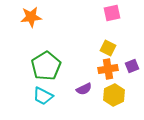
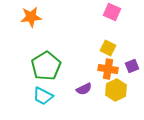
pink square: moved 1 px up; rotated 36 degrees clockwise
orange cross: rotated 18 degrees clockwise
yellow hexagon: moved 2 px right, 5 px up
